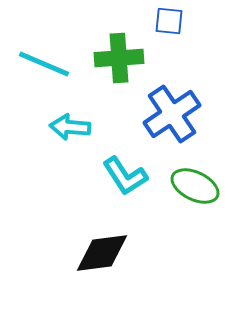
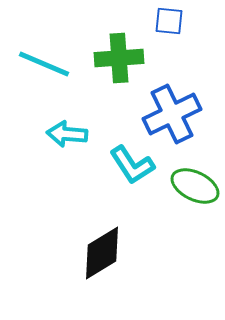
blue cross: rotated 8 degrees clockwise
cyan arrow: moved 3 px left, 7 px down
cyan L-shape: moved 7 px right, 11 px up
black diamond: rotated 24 degrees counterclockwise
